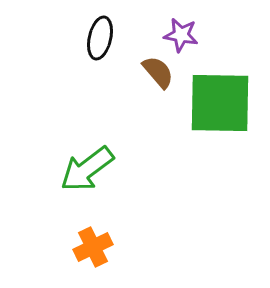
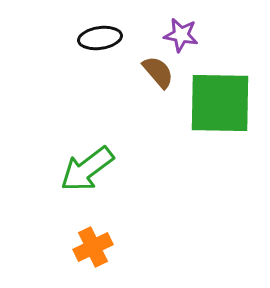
black ellipse: rotated 69 degrees clockwise
